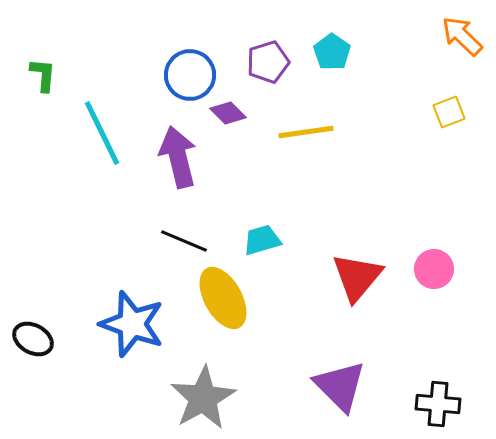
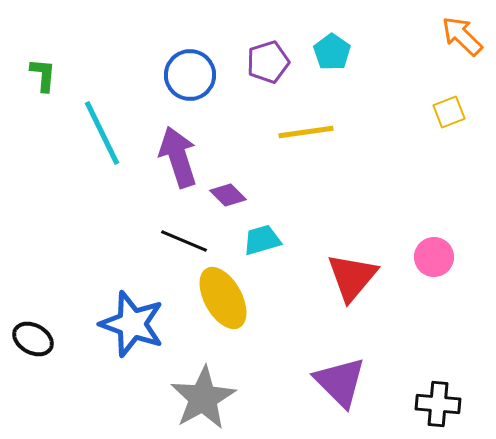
purple diamond: moved 82 px down
purple arrow: rotated 4 degrees counterclockwise
pink circle: moved 12 px up
red triangle: moved 5 px left
purple triangle: moved 4 px up
